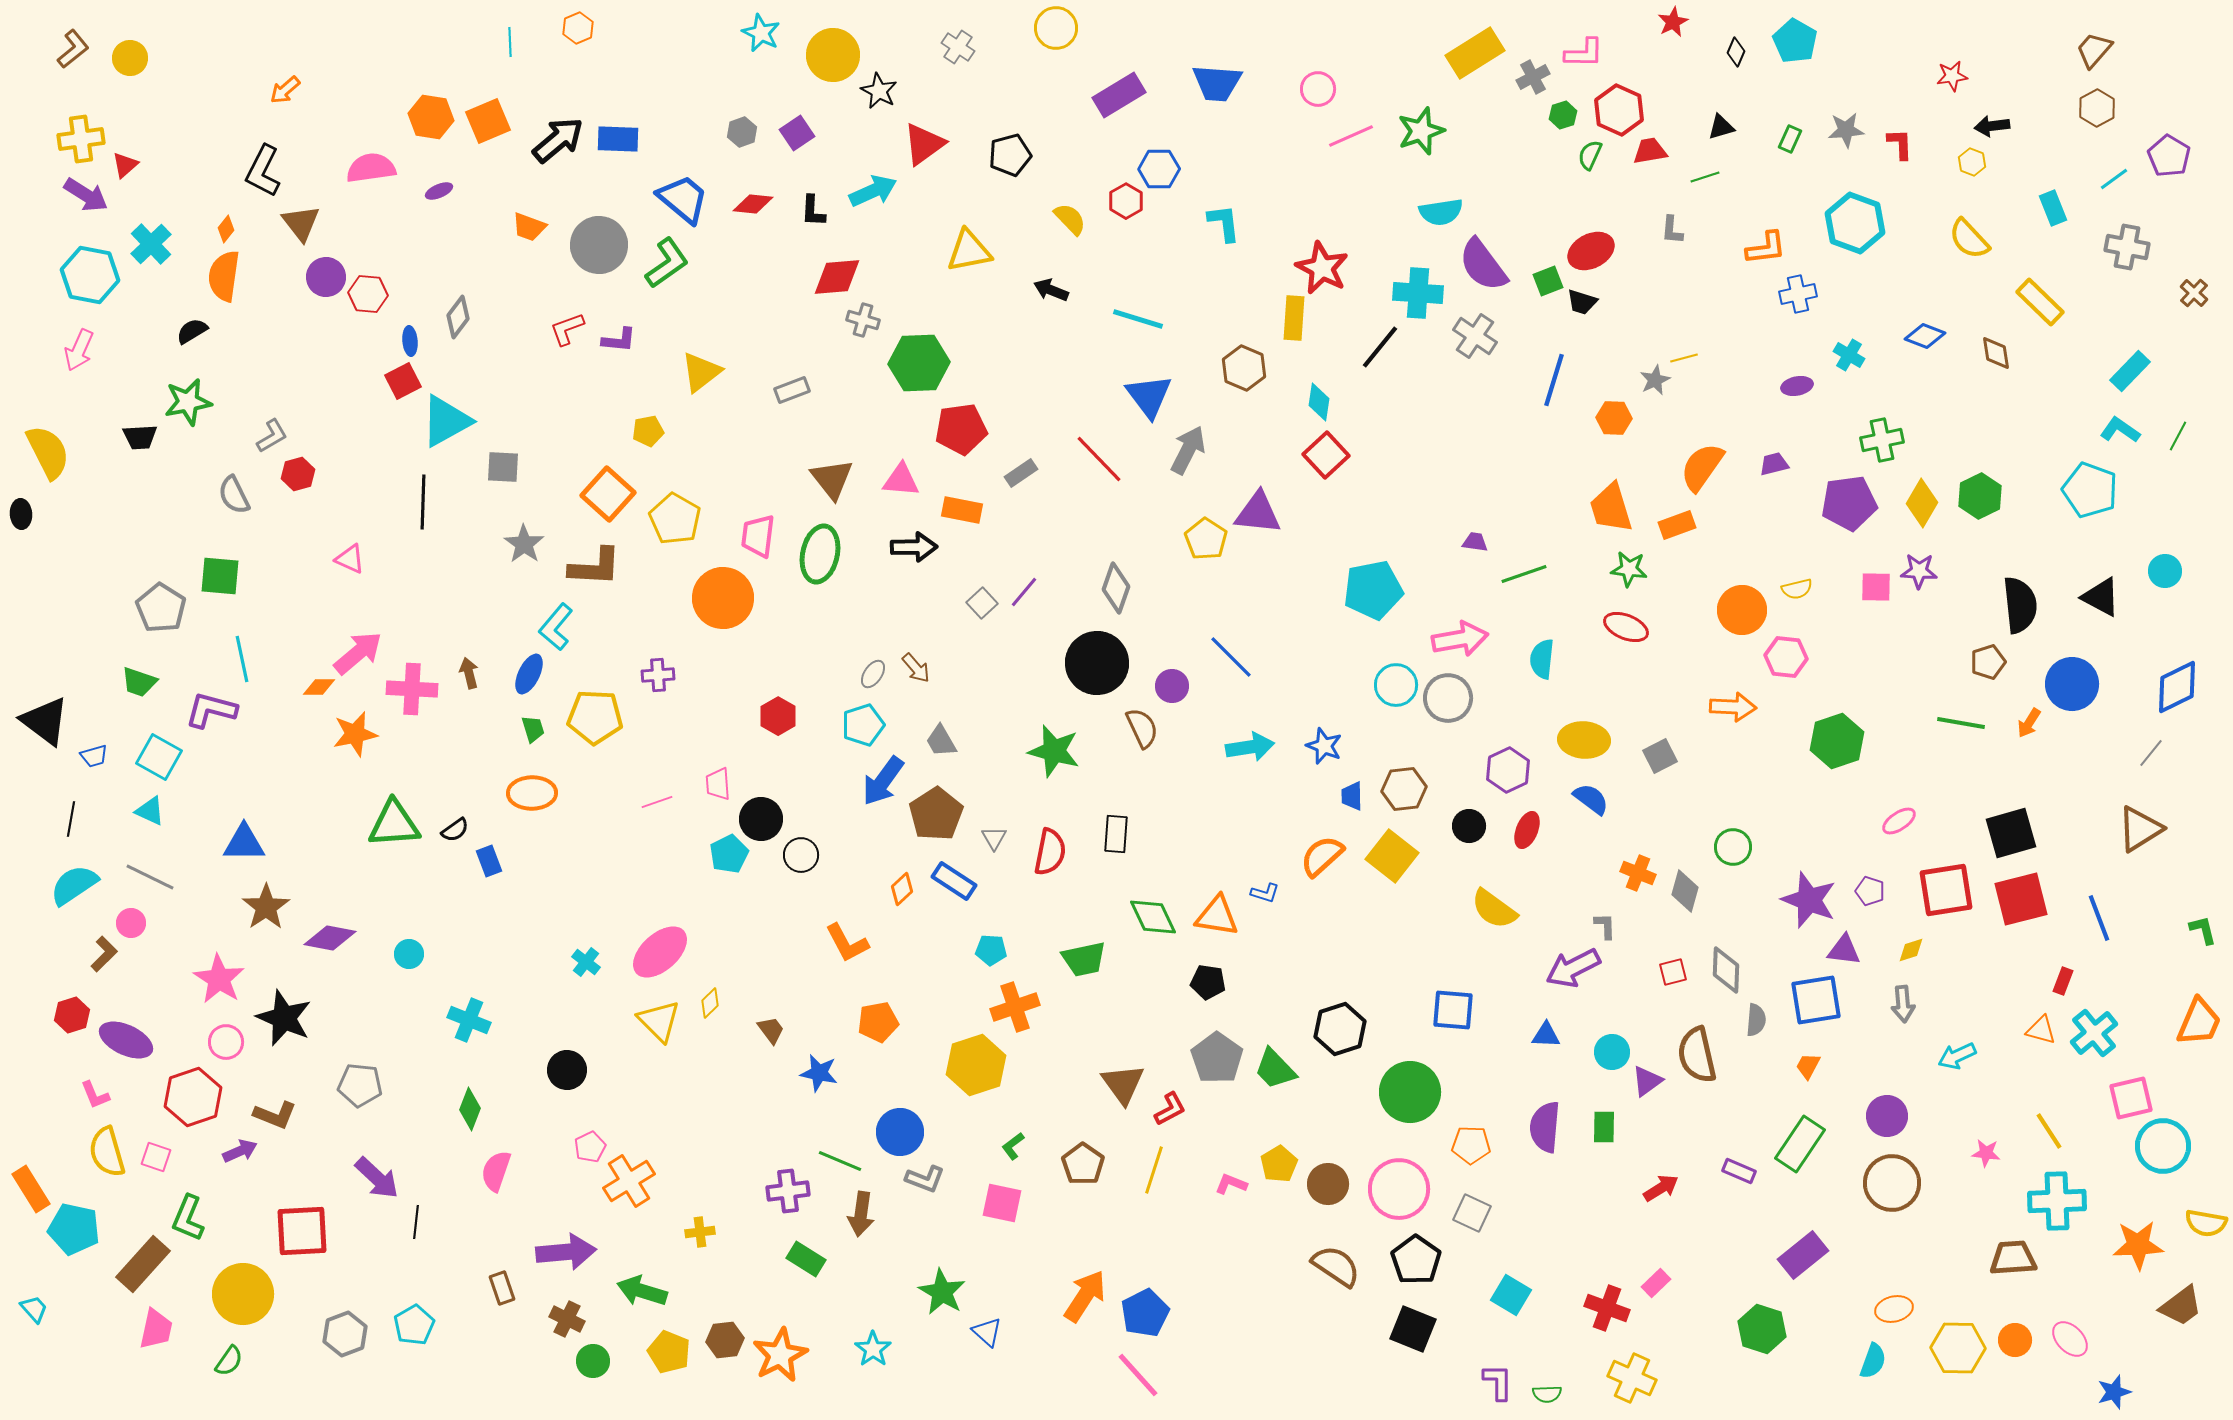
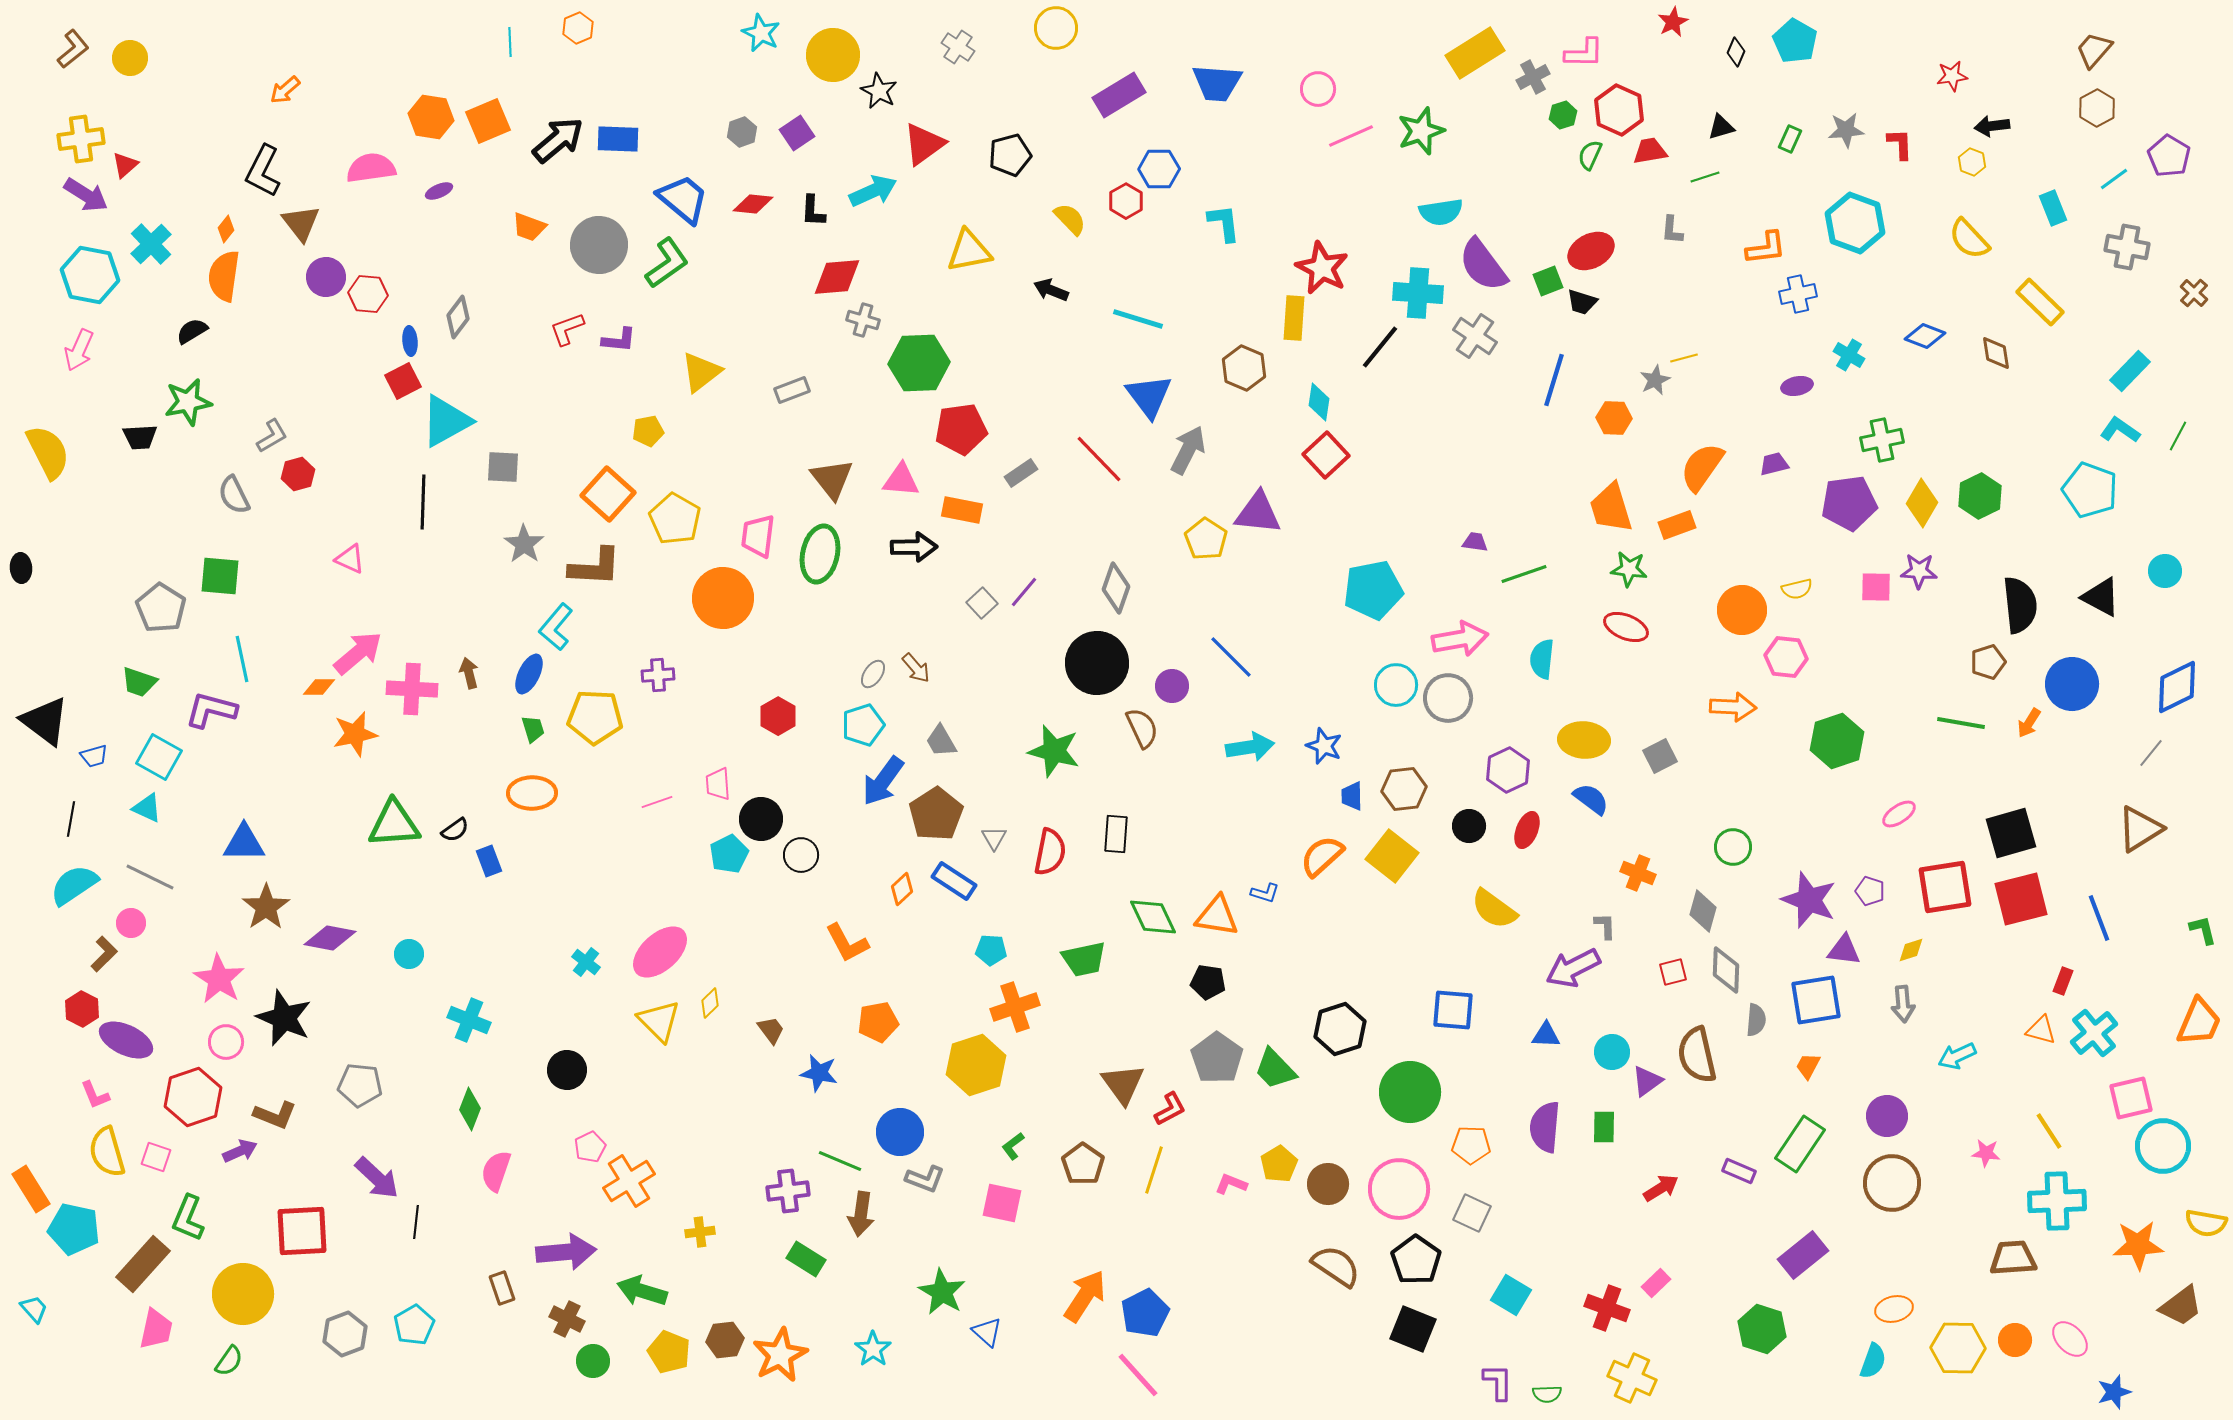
black ellipse at (21, 514): moved 54 px down
cyan triangle at (150, 811): moved 3 px left, 3 px up
pink ellipse at (1899, 821): moved 7 px up
red square at (1946, 890): moved 1 px left, 3 px up
gray diamond at (1685, 891): moved 18 px right, 20 px down
red hexagon at (72, 1015): moved 10 px right, 6 px up; rotated 16 degrees counterclockwise
